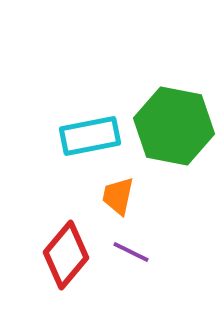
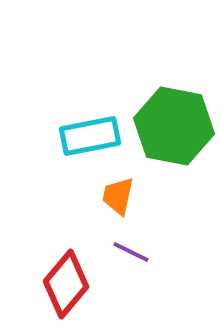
red diamond: moved 29 px down
